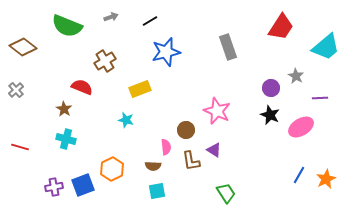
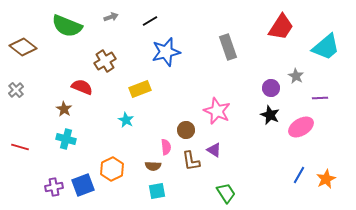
cyan star: rotated 14 degrees clockwise
